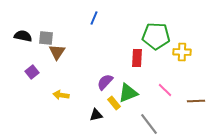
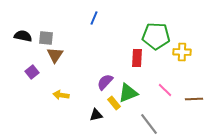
brown triangle: moved 2 px left, 3 px down
brown line: moved 2 px left, 2 px up
